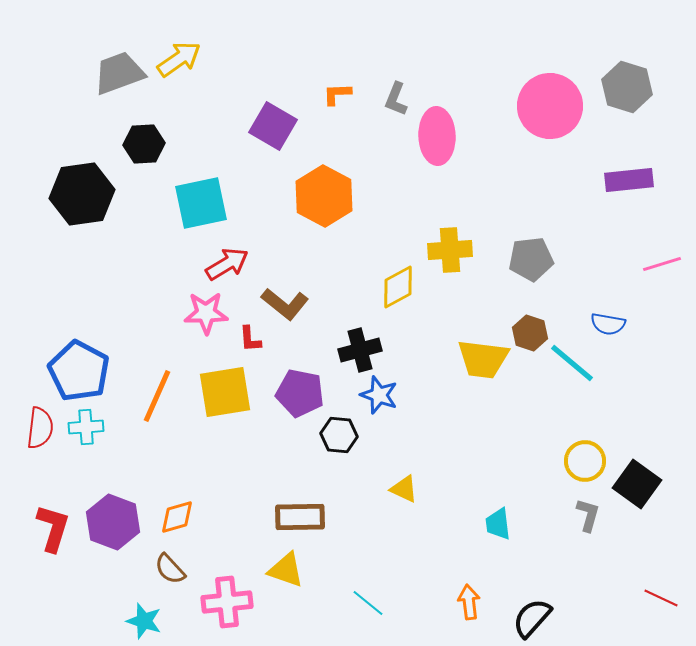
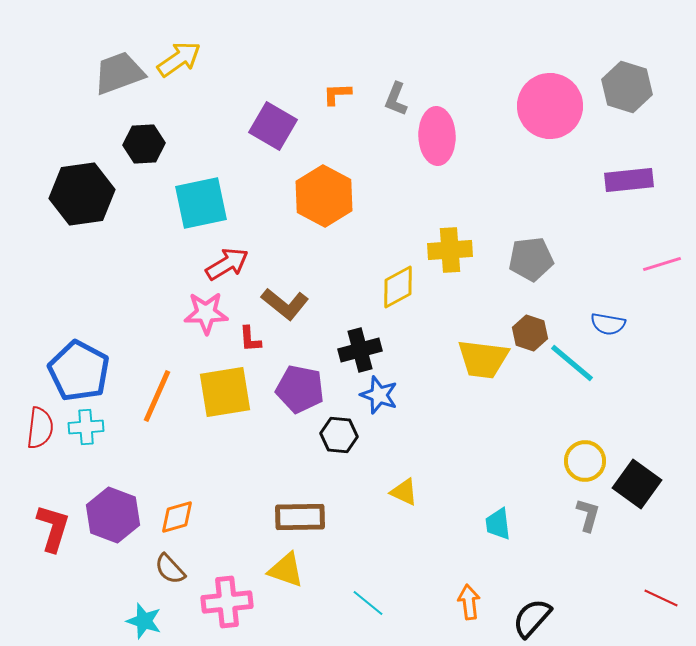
purple pentagon at (300, 393): moved 4 px up
yellow triangle at (404, 489): moved 3 px down
purple hexagon at (113, 522): moved 7 px up
